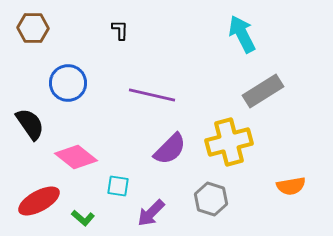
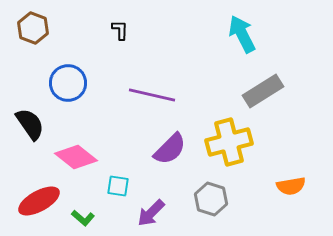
brown hexagon: rotated 20 degrees clockwise
